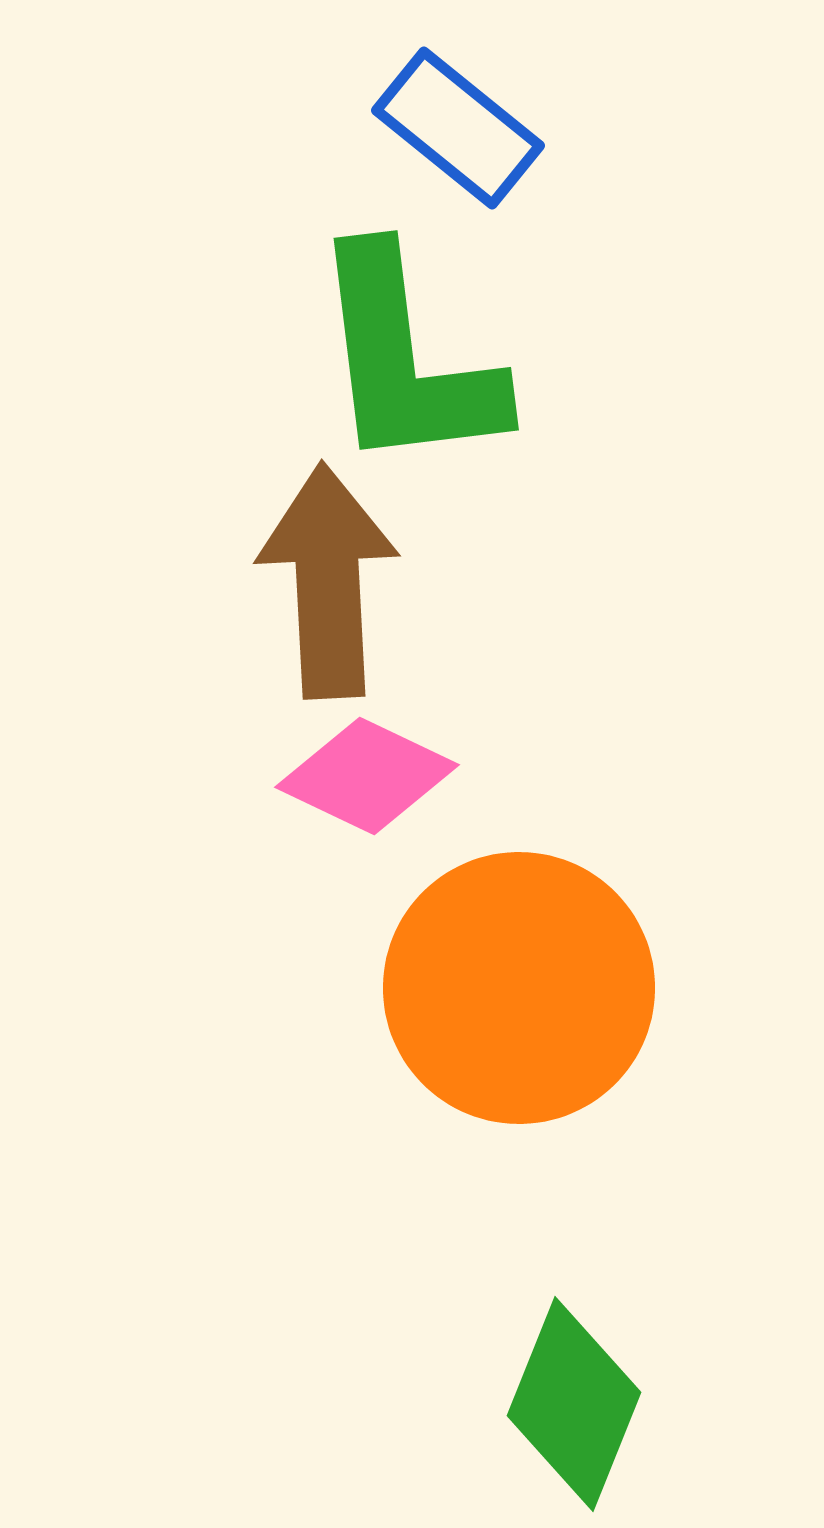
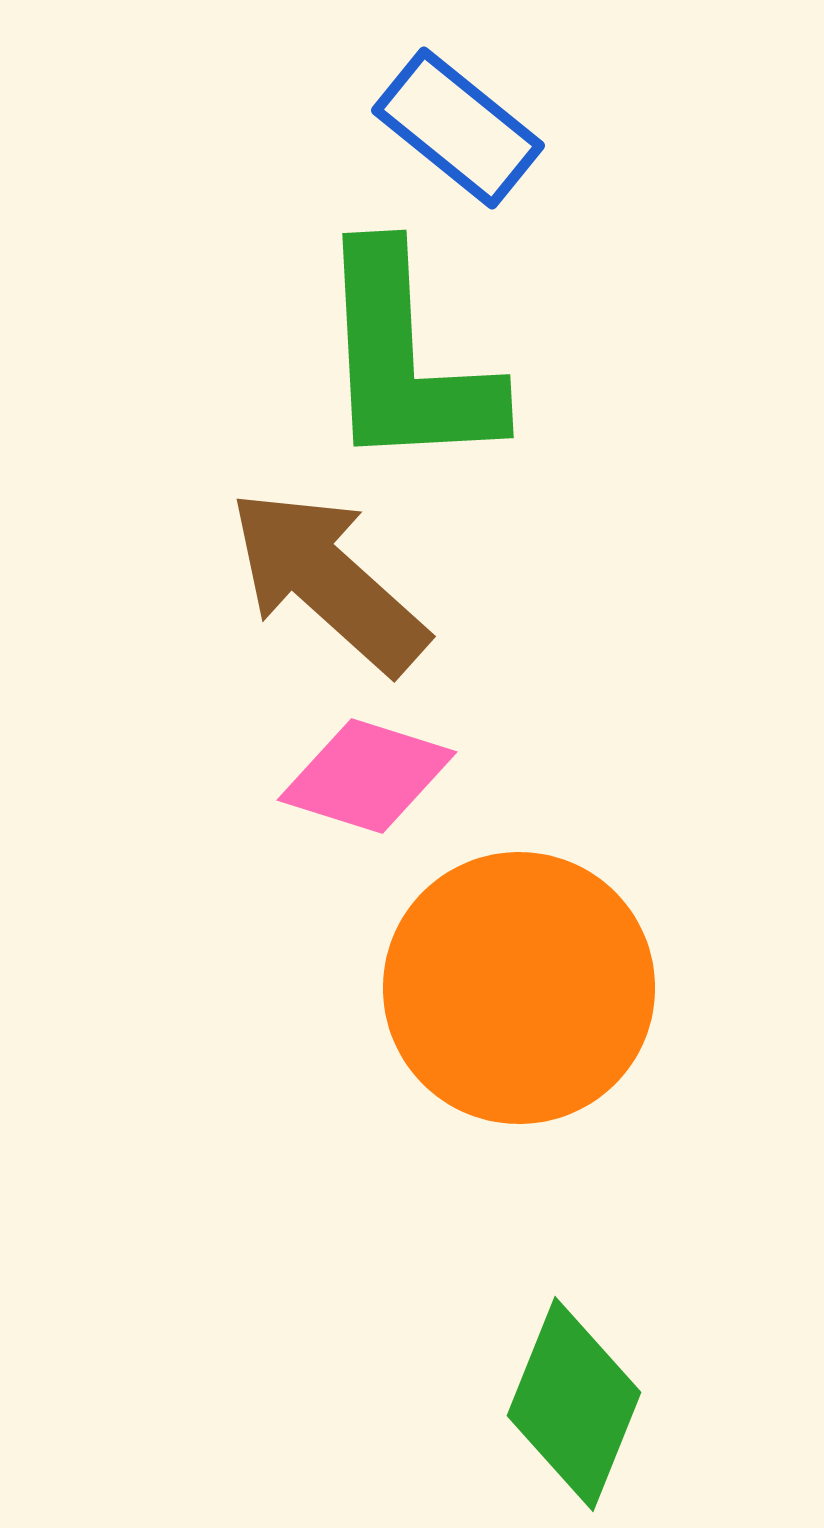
green L-shape: rotated 4 degrees clockwise
brown arrow: rotated 45 degrees counterclockwise
pink diamond: rotated 8 degrees counterclockwise
